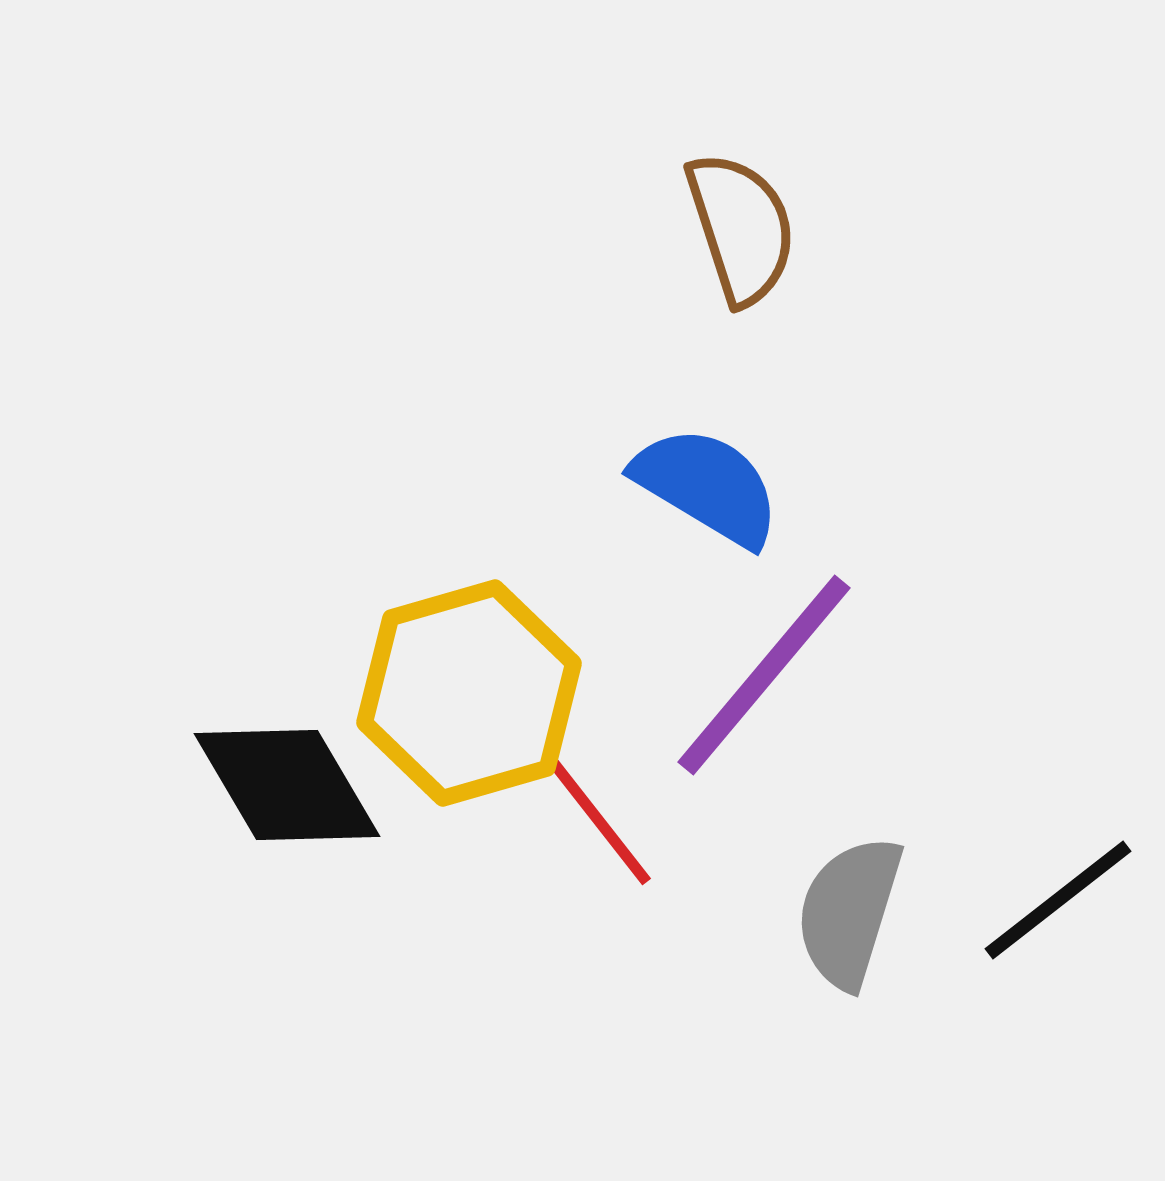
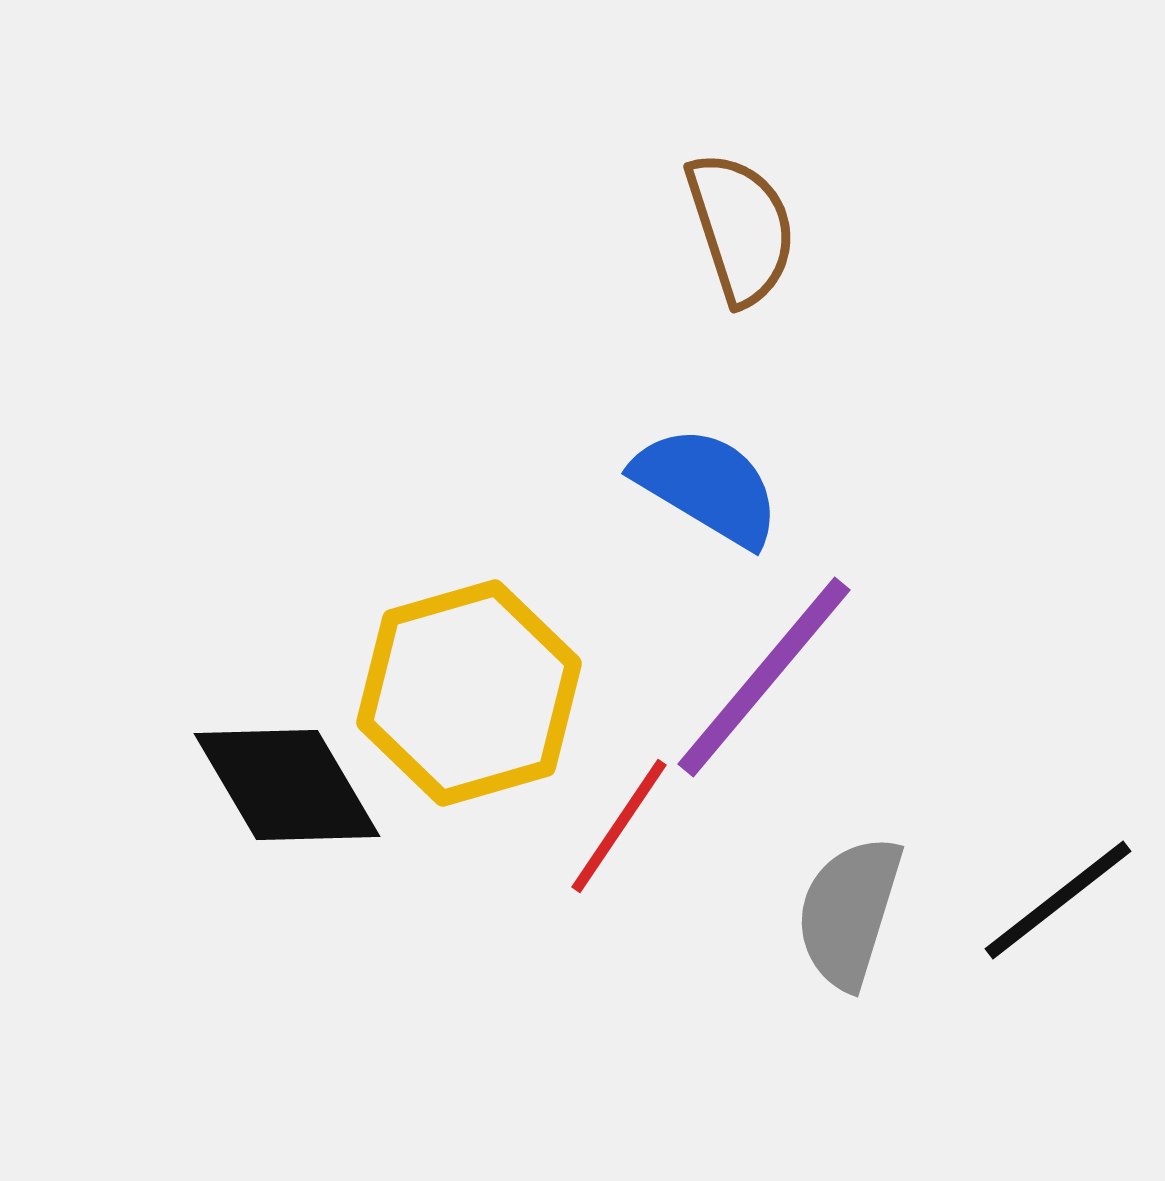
purple line: moved 2 px down
red line: moved 20 px right, 5 px down; rotated 72 degrees clockwise
